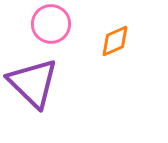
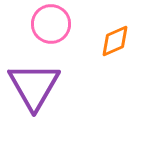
purple triangle: moved 1 px right, 3 px down; rotated 16 degrees clockwise
